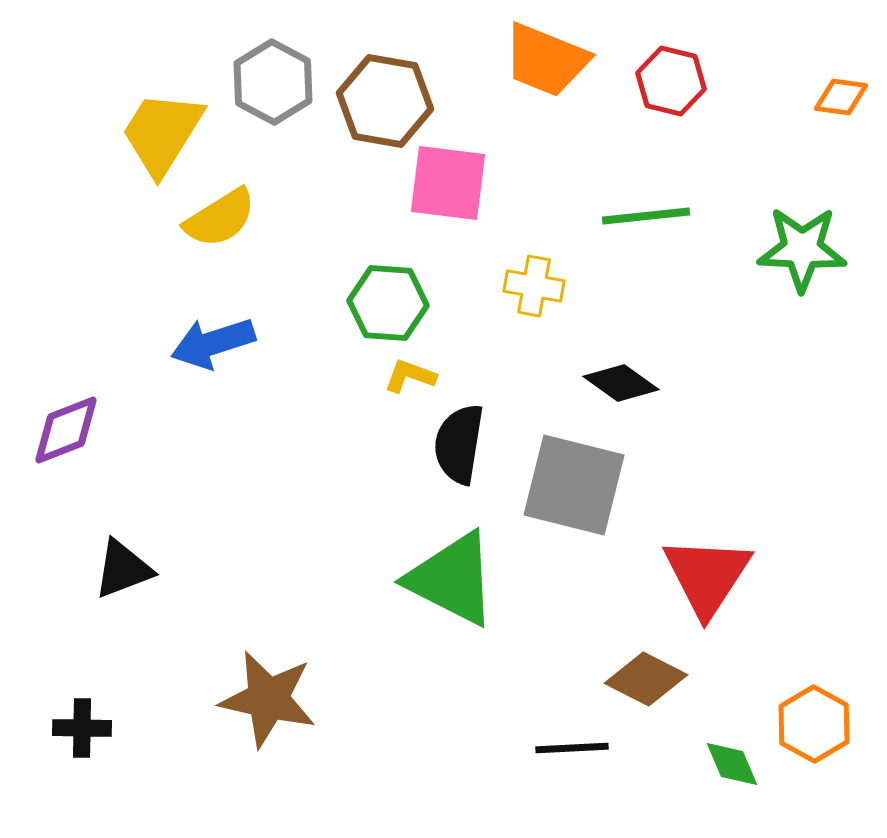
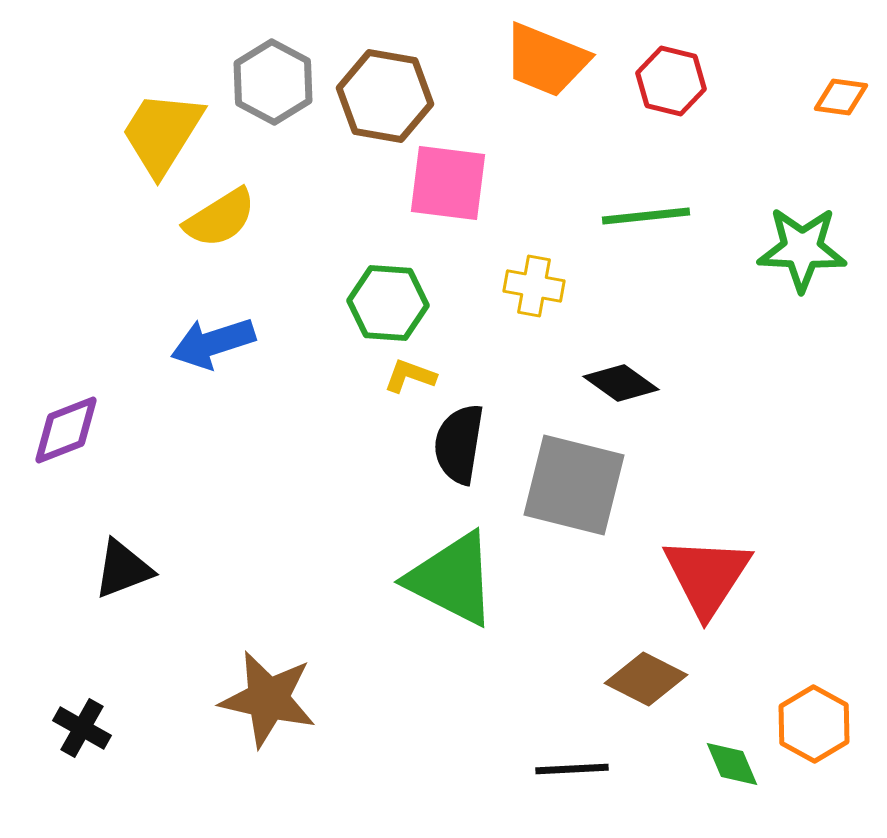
brown hexagon: moved 5 px up
black cross: rotated 28 degrees clockwise
black line: moved 21 px down
